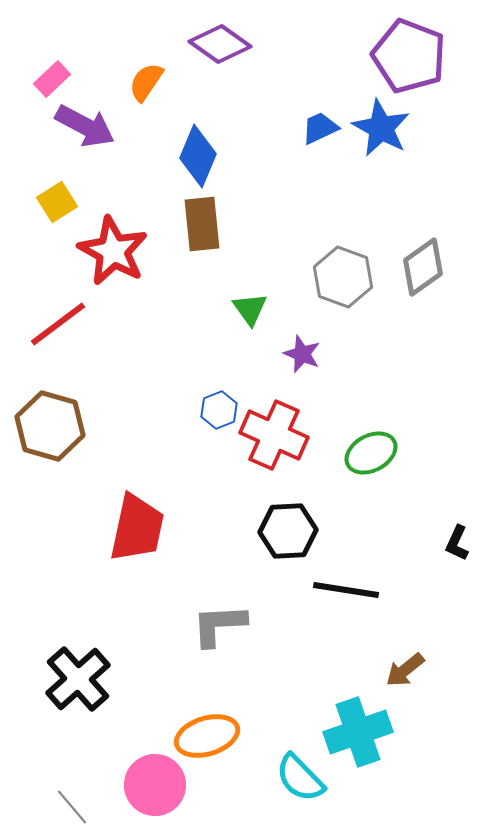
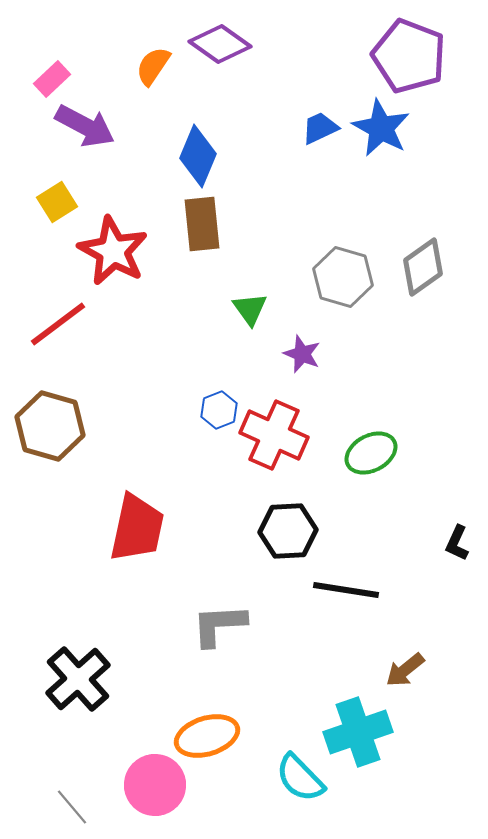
orange semicircle: moved 7 px right, 16 px up
gray hexagon: rotated 4 degrees counterclockwise
